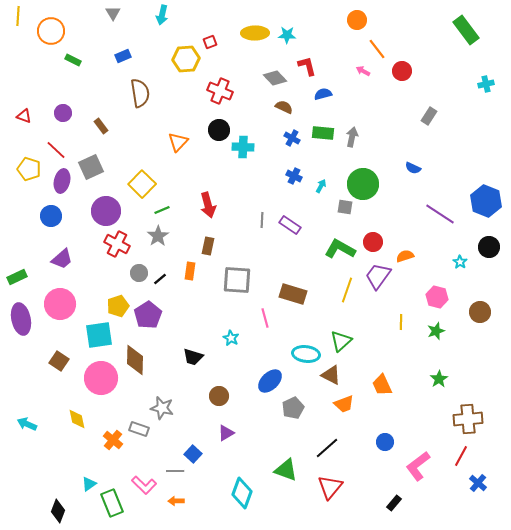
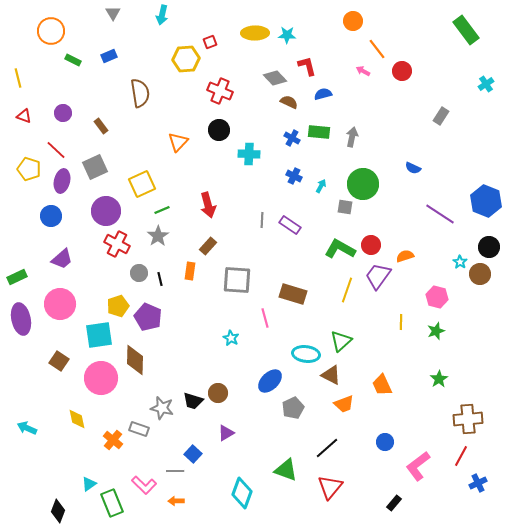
yellow line at (18, 16): moved 62 px down; rotated 18 degrees counterclockwise
orange circle at (357, 20): moved 4 px left, 1 px down
blue rectangle at (123, 56): moved 14 px left
cyan cross at (486, 84): rotated 21 degrees counterclockwise
brown semicircle at (284, 107): moved 5 px right, 5 px up
gray rectangle at (429, 116): moved 12 px right
green rectangle at (323, 133): moved 4 px left, 1 px up
cyan cross at (243, 147): moved 6 px right, 7 px down
gray square at (91, 167): moved 4 px right
yellow square at (142, 184): rotated 20 degrees clockwise
red circle at (373, 242): moved 2 px left, 3 px down
brown rectangle at (208, 246): rotated 30 degrees clockwise
black line at (160, 279): rotated 64 degrees counterclockwise
brown circle at (480, 312): moved 38 px up
purple pentagon at (148, 315): moved 2 px down; rotated 16 degrees counterclockwise
black trapezoid at (193, 357): moved 44 px down
brown circle at (219, 396): moved 1 px left, 3 px up
cyan arrow at (27, 424): moved 4 px down
blue cross at (478, 483): rotated 24 degrees clockwise
